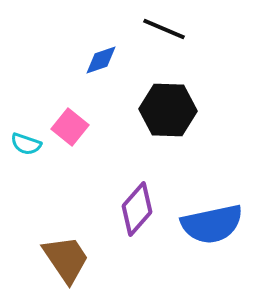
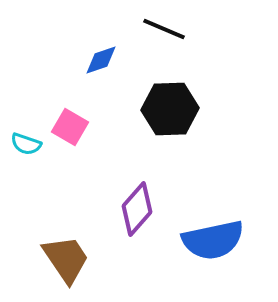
black hexagon: moved 2 px right, 1 px up; rotated 4 degrees counterclockwise
pink square: rotated 9 degrees counterclockwise
blue semicircle: moved 1 px right, 16 px down
